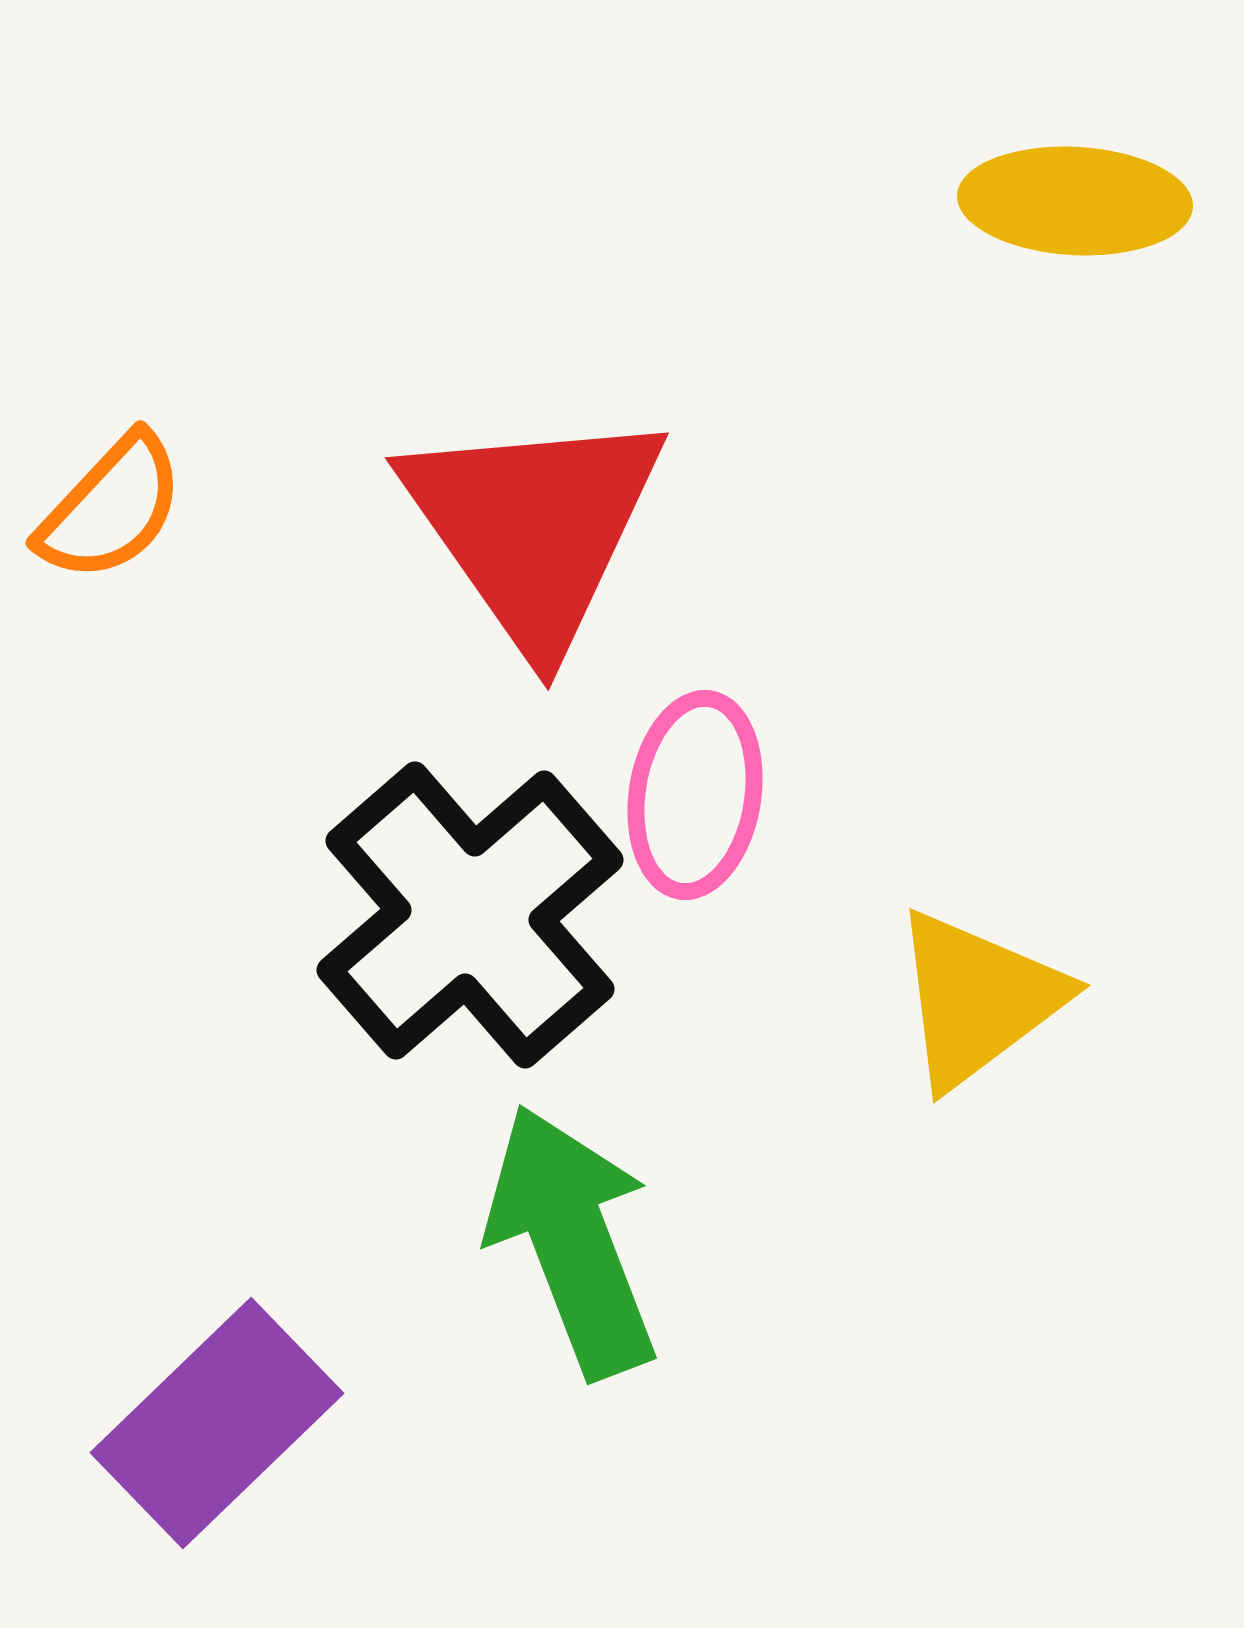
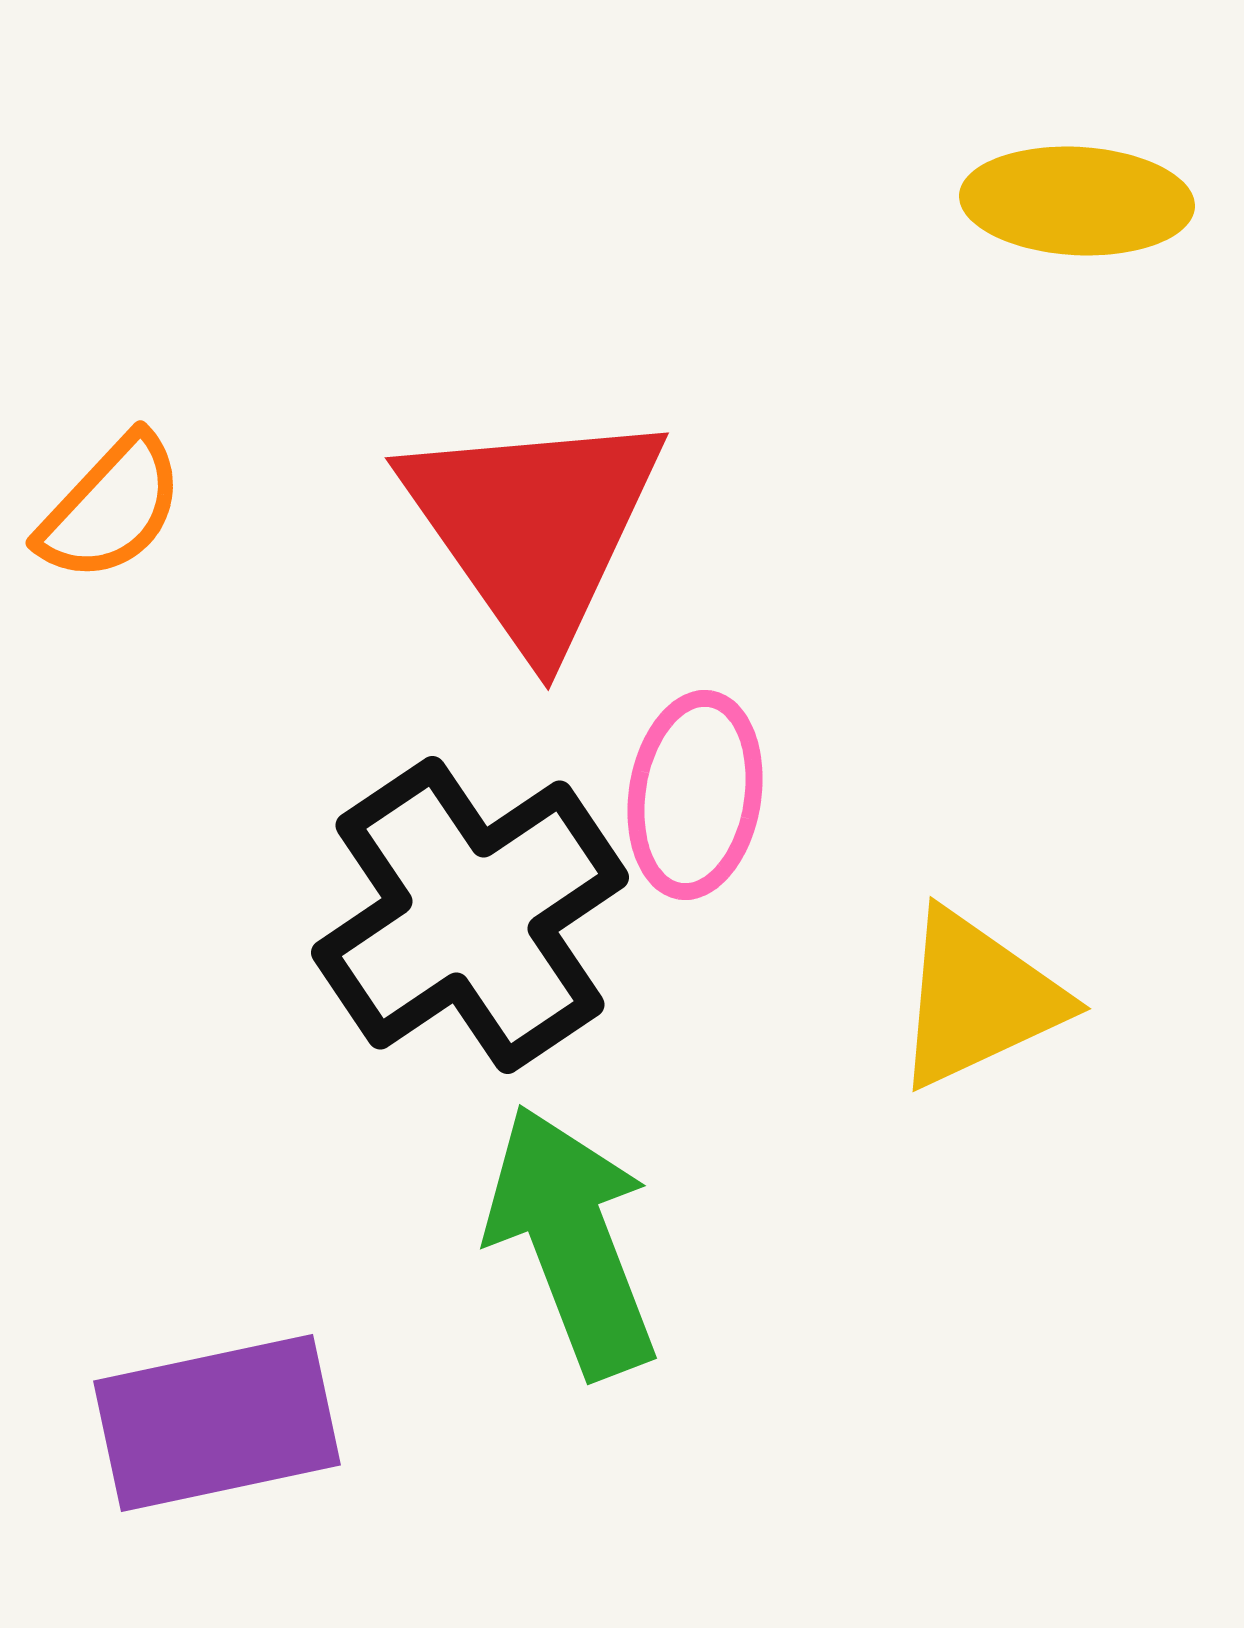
yellow ellipse: moved 2 px right
black cross: rotated 7 degrees clockwise
yellow triangle: rotated 12 degrees clockwise
purple rectangle: rotated 32 degrees clockwise
